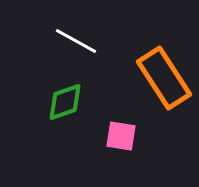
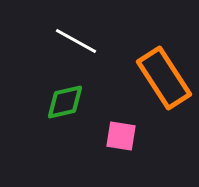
green diamond: rotated 6 degrees clockwise
